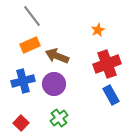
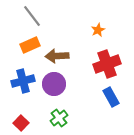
brown arrow: rotated 25 degrees counterclockwise
blue rectangle: moved 2 px down
